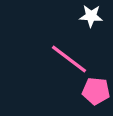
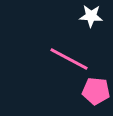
pink line: rotated 9 degrees counterclockwise
